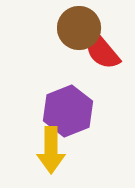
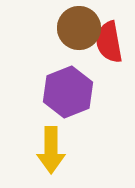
red semicircle: moved 7 px right, 9 px up; rotated 30 degrees clockwise
purple hexagon: moved 19 px up
